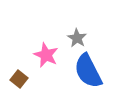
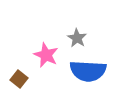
blue semicircle: rotated 60 degrees counterclockwise
